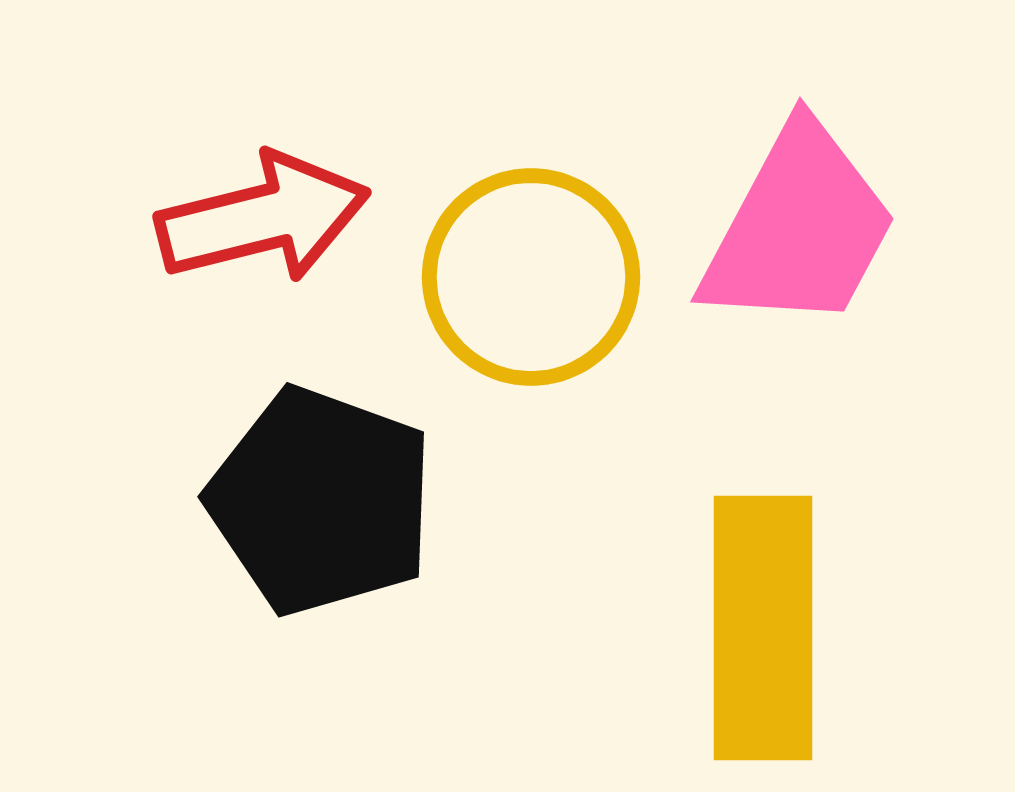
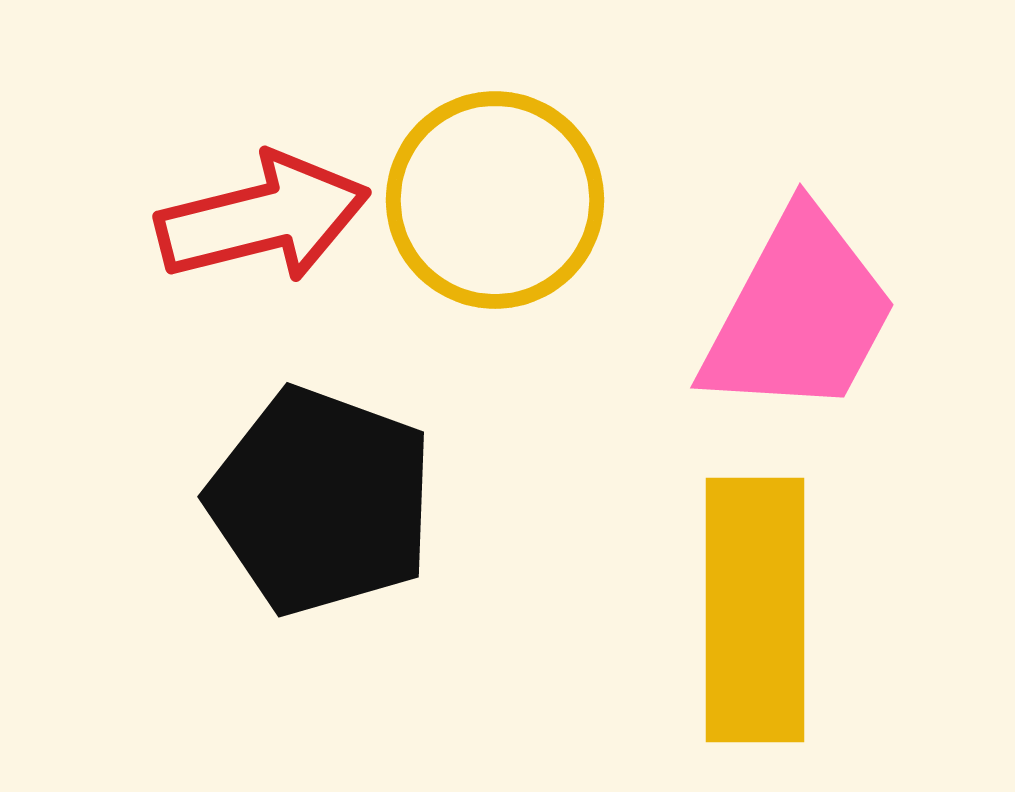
pink trapezoid: moved 86 px down
yellow circle: moved 36 px left, 77 px up
yellow rectangle: moved 8 px left, 18 px up
